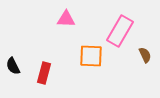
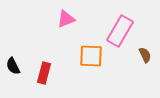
pink triangle: rotated 24 degrees counterclockwise
